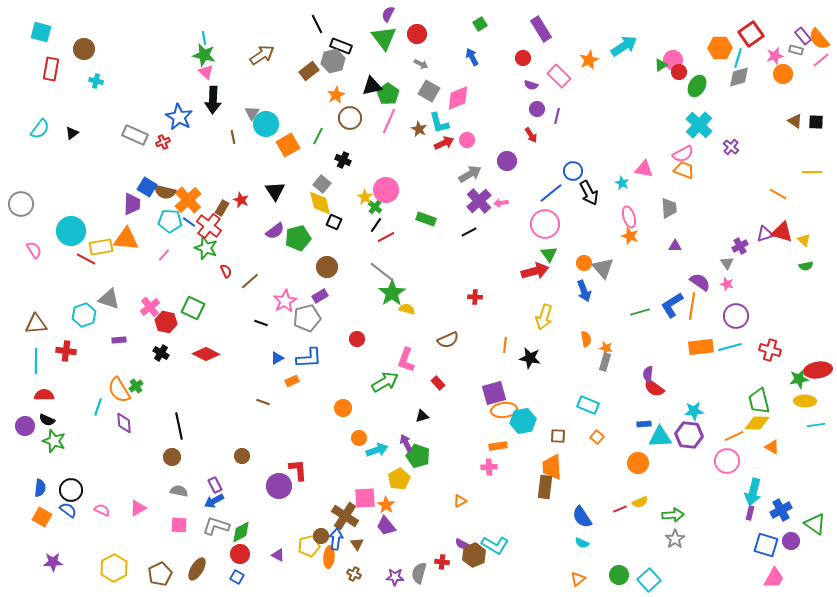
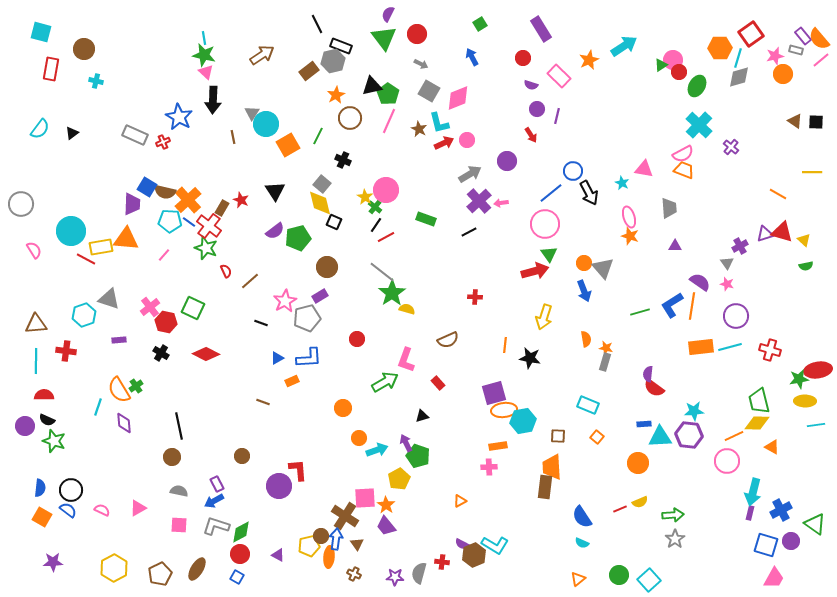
purple rectangle at (215, 485): moved 2 px right, 1 px up
